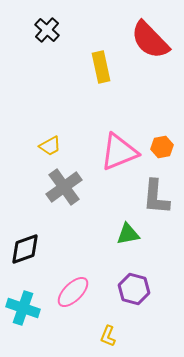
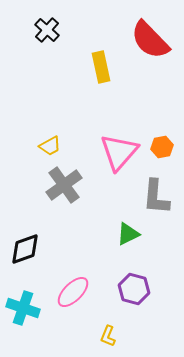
pink triangle: rotated 27 degrees counterclockwise
gray cross: moved 2 px up
green triangle: rotated 15 degrees counterclockwise
